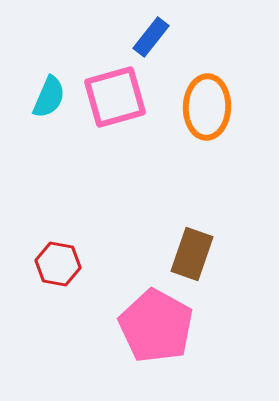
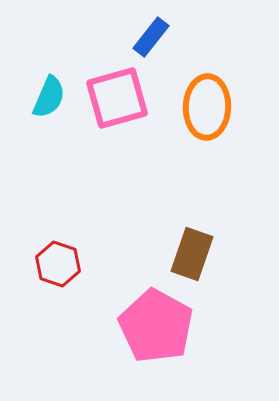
pink square: moved 2 px right, 1 px down
red hexagon: rotated 9 degrees clockwise
